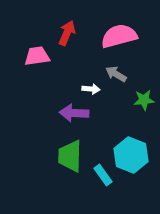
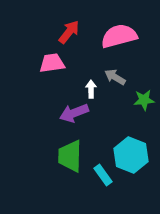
red arrow: moved 2 px right, 1 px up; rotated 15 degrees clockwise
pink trapezoid: moved 15 px right, 7 px down
gray arrow: moved 1 px left, 3 px down
white arrow: rotated 96 degrees counterclockwise
purple arrow: rotated 24 degrees counterclockwise
